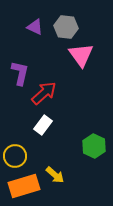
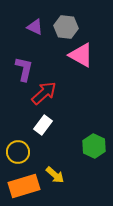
pink triangle: rotated 24 degrees counterclockwise
purple L-shape: moved 4 px right, 4 px up
yellow circle: moved 3 px right, 4 px up
